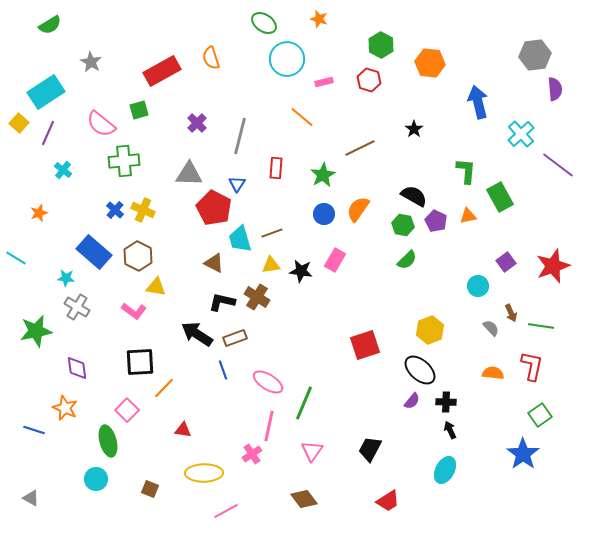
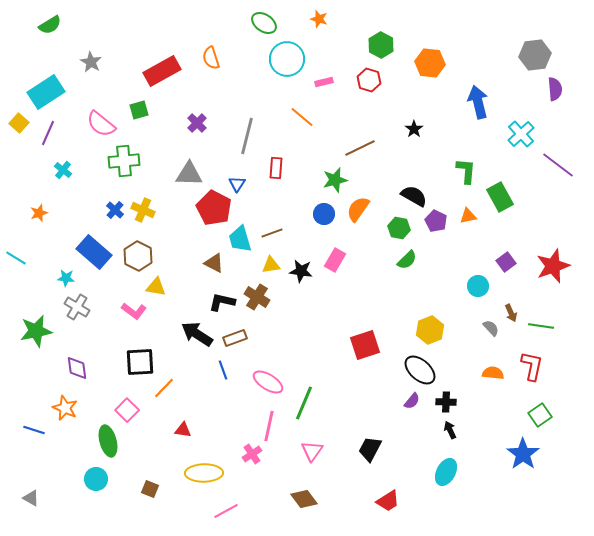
gray line at (240, 136): moved 7 px right
green star at (323, 175): moved 12 px right, 5 px down; rotated 15 degrees clockwise
green hexagon at (403, 225): moved 4 px left, 3 px down
cyan ellipse at (445, 470): moved 1 px right, 2 px down
